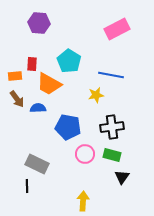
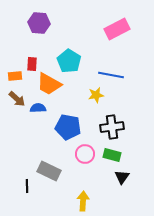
brown arrow: rotated 12 degrees counterclockwise
gray rectangle: moved 12 px right, 7 px down
